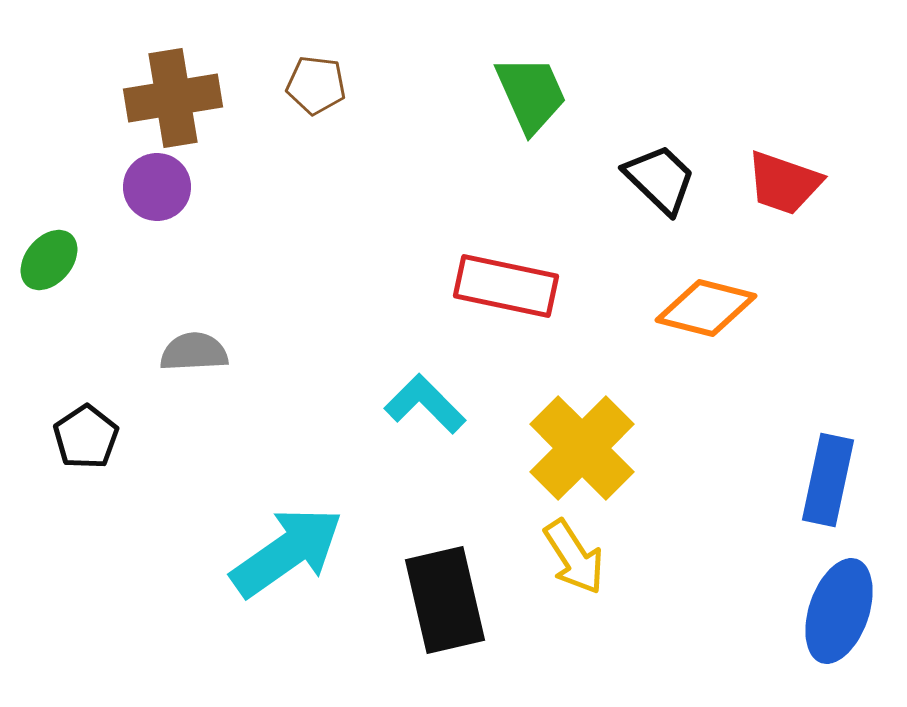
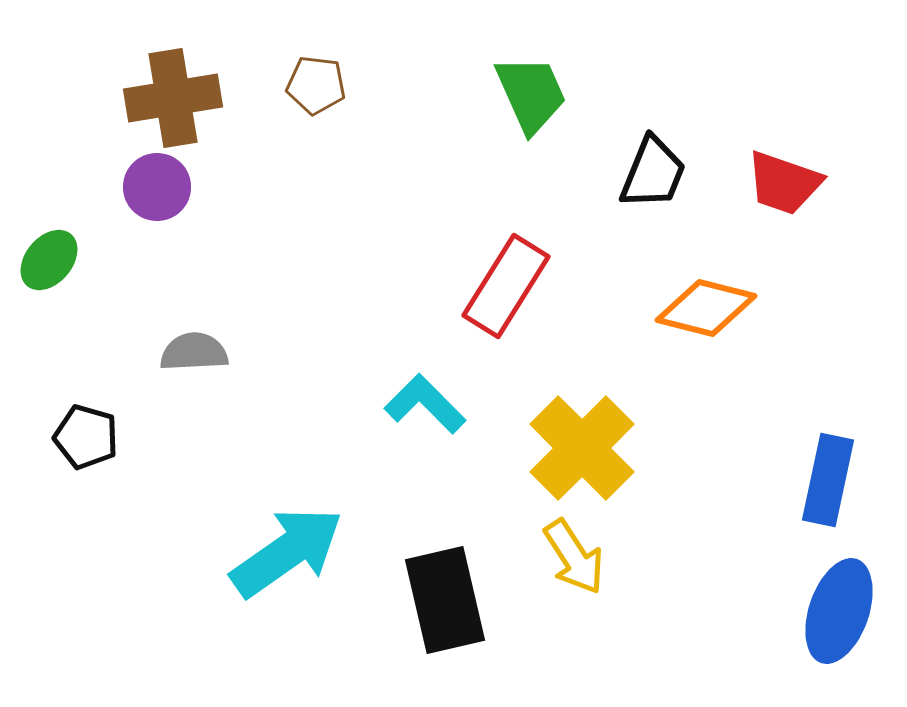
black trapezoid: moved 7 px left, 6 px up; rotated 68 degrees clockwise
red rectangle: rotated 70 degrees counterclockwise
black pentagon: rotated 22 degrees counterclockwise
